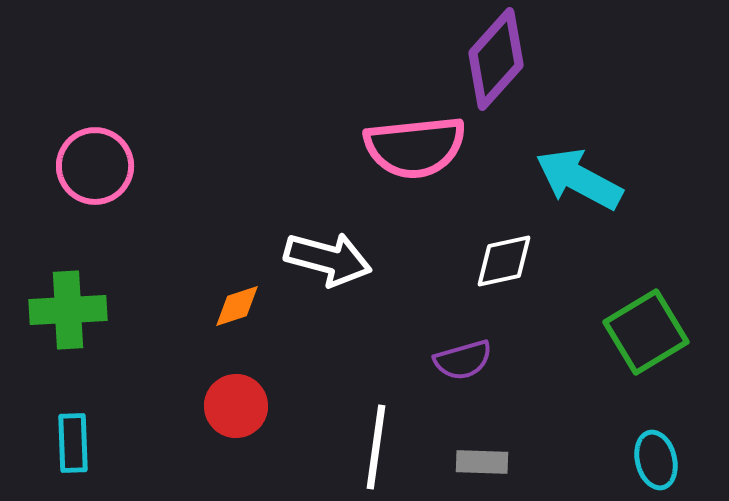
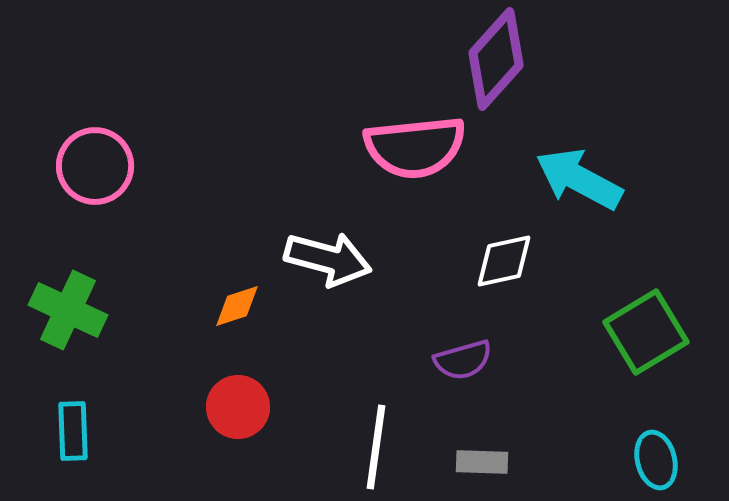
green cross: rotated 28 degrees clockwise
red circle: moved 2 px right, 1 px down
cyan rectangle: moved 12 px up
